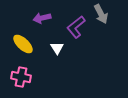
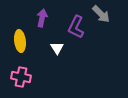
gray arrow: rotated 18 degrees counterclockwise
purple arrow: rotated 114 degrees clockwise
purple L-shape: rotated 25 degrees counterclockwise
yellow ellipse: moved 3 px left, 3 px up; rotated 40 degrees clockwise
